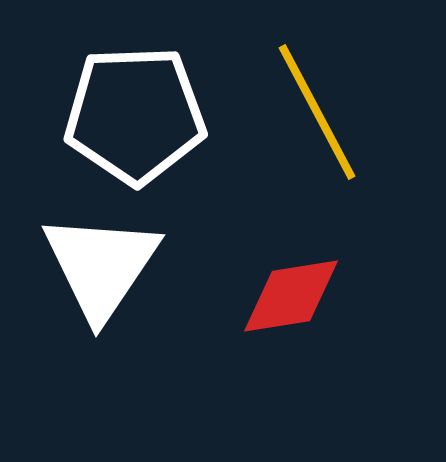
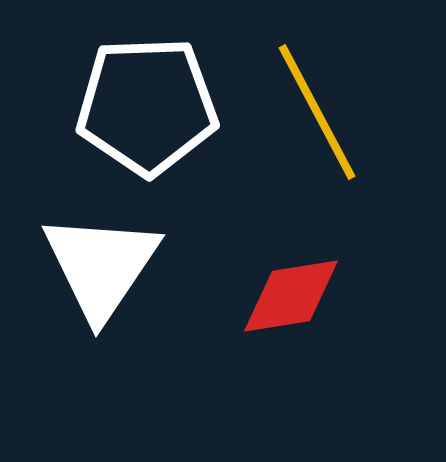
white pentagon: moved 12 px right, 9 px up
